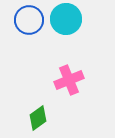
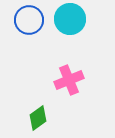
cyan circle: moved 4 px right
